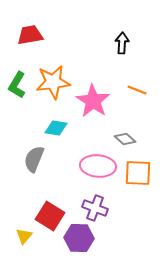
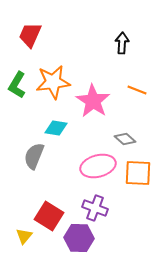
red trapezoid: rotated 56 degrees counterclockwise
gray semicircle: moved 3 px up
pink ellipse: rotated 20 degrees counterclockwise
red square: moved 1 px left
